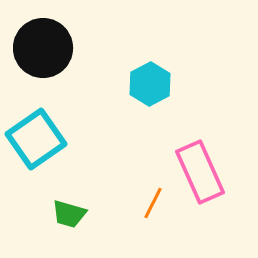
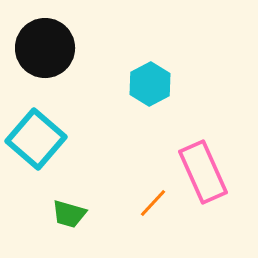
black circle: moved 2 px right
cyan square: rotated 14 degrees counterclockwise
pink rectangle: moved 3 px right
orange line: rotated 16 degrees clockwise
